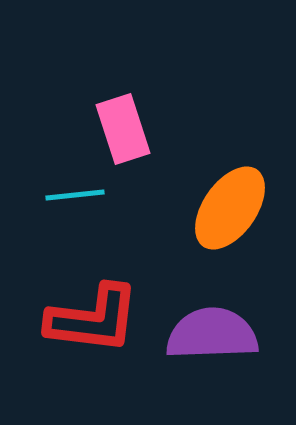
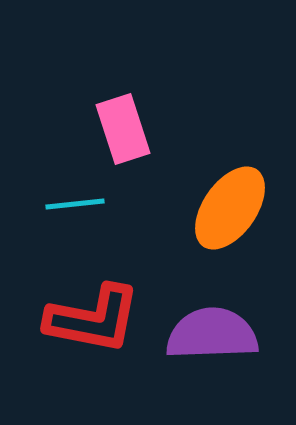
cyan line: moved 9 px down
red L-shape: rotated 4 degrees clockwise
